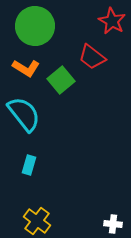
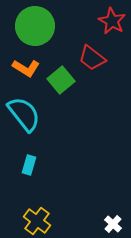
red trapezoid: moved 1 px down
white cross: rotated 36 degrees clockwise
